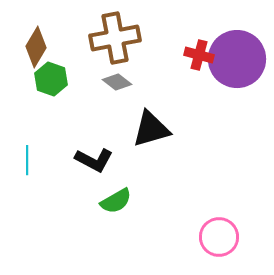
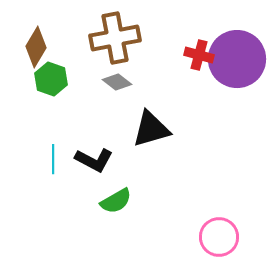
cyan line: moved 26 px right, 1 px up
